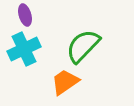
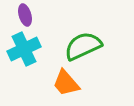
green semicircle: rotated 21 degrees clockwise
orange trapezoid: moved 1 px right, 1 px down; rotated 96 degrees counterclockwise
